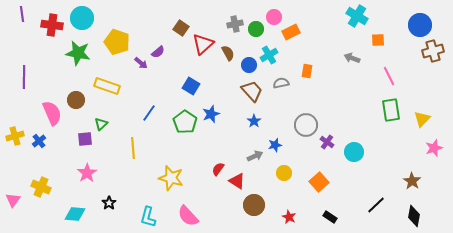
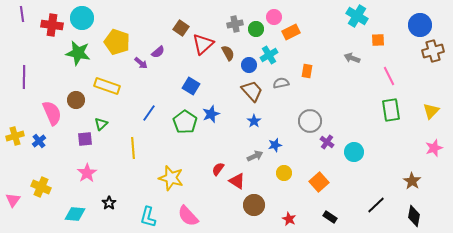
yellow triangle at (422, 119): moved 9 px right, 8 px up
gray circle at (306, 125): moved 4 px right, 4 px up
red star at (289, 217): moved 2 px down
